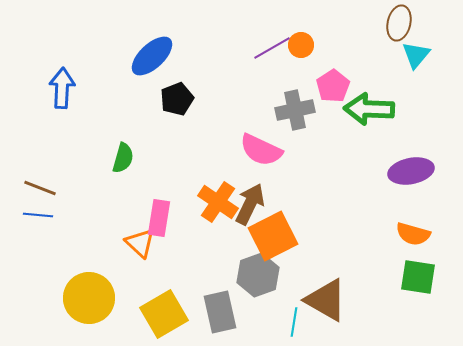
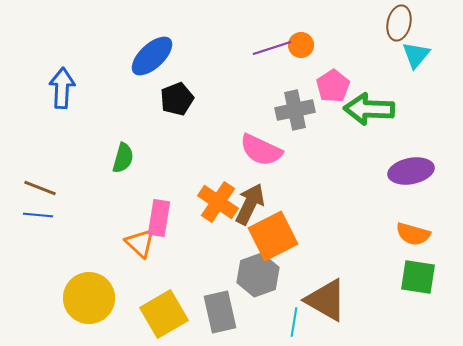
purple line: rotated 12 degrees clockwise
